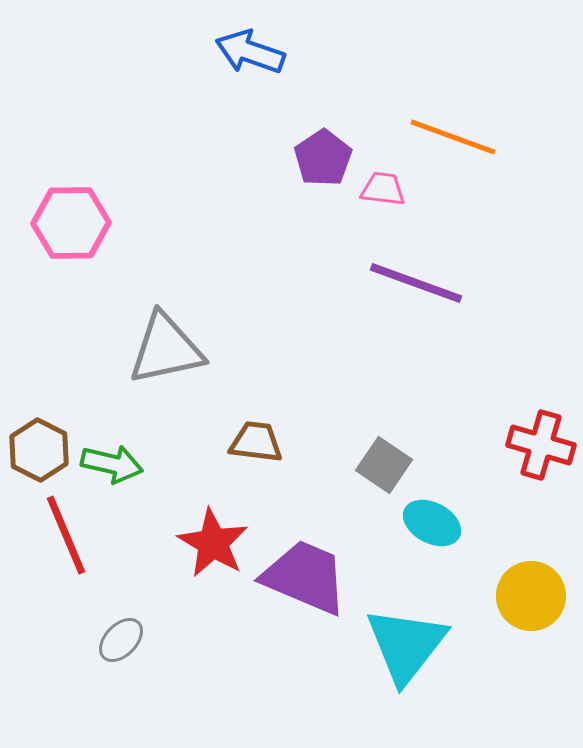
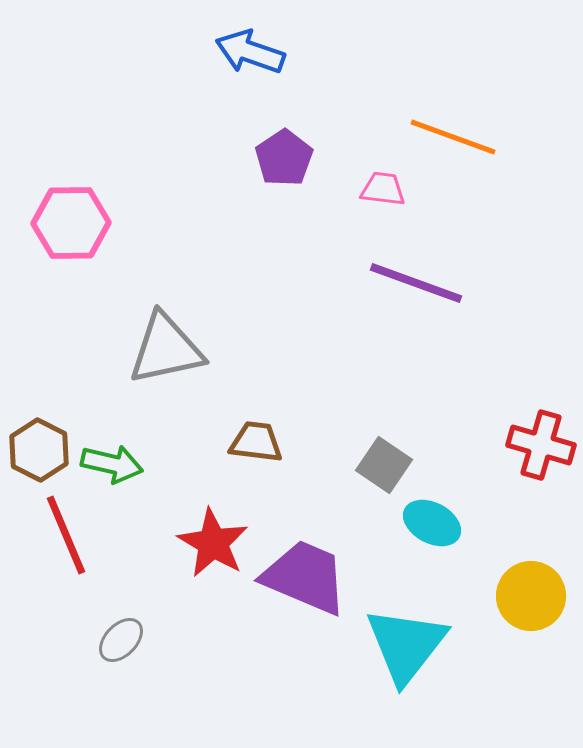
purple pentagon: moved 39 px left
